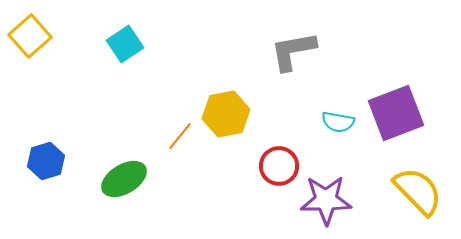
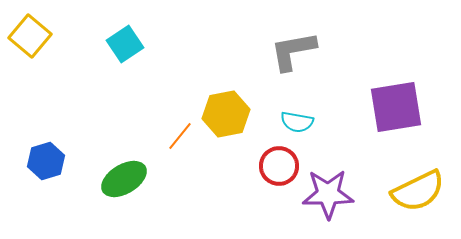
yellow square: rotated 9 degrees counterclockwise
purple square: moved 6 px up; rotated 12 degrees clockwise
cyan semicircle: moved 41 px left
yellow semicircle: rotated 108 degrees clockwise
purple star: moved 2 px right, 6 px up
